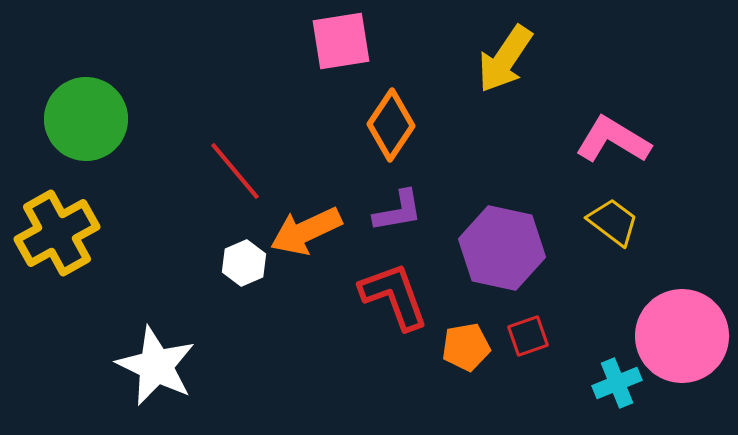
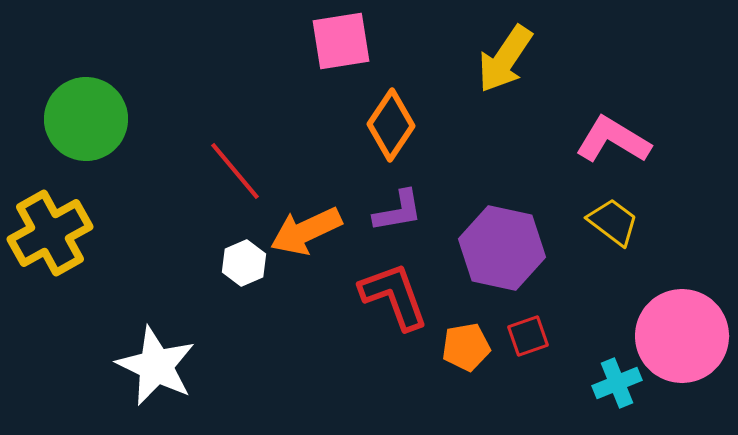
yellow cross: moved 7 px left
